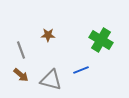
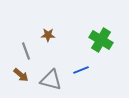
gray line: moved 5 px right, 1 px down
